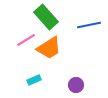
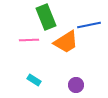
green rectangle: rotated 20 degrees clockwise
pink line: moved 3 px right; rotated 30 degrees clockwise
orange trapezoid: moved 17 px right, 6 px up
cyan rectangle: rotated 56 degrees clockwise
